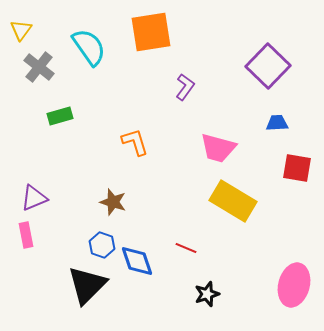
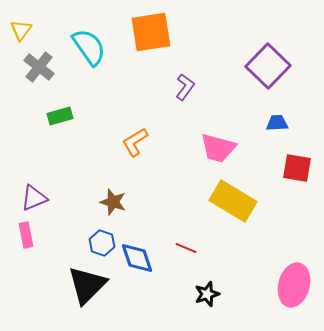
orange L-shape: rotated 104 degrees counterclockwise
blue hexagon: moved 2 px up
blue diamond: moved 3 px up
